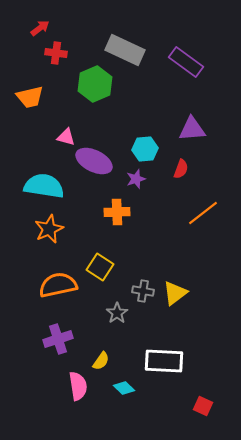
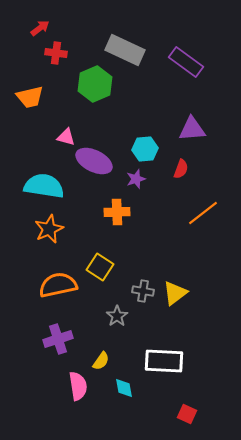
gray star: moved 3 px down
cyan diamond: rotated 35 degrees clockwise
red square: moved 16 px left, 8 px down
